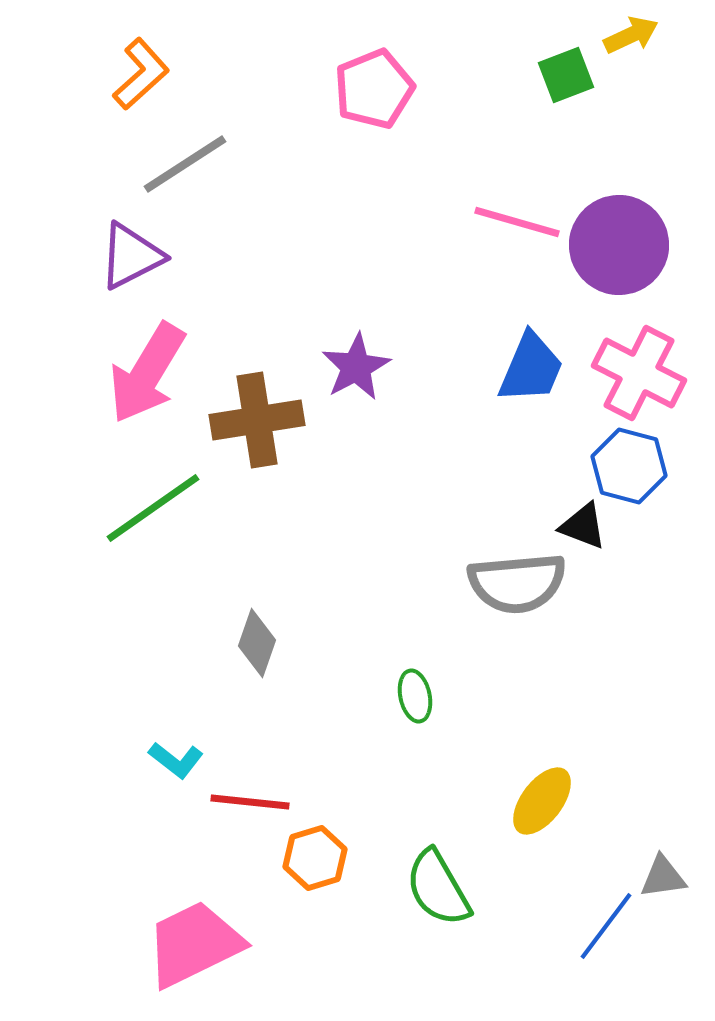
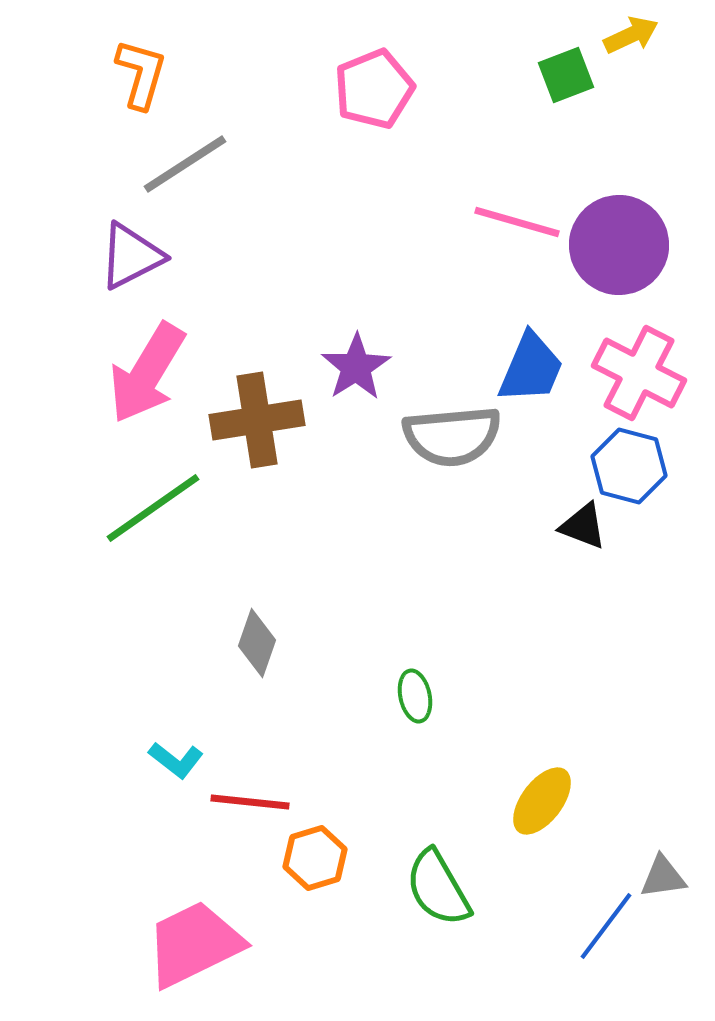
orange L-shape: rotated 32 degrees counterclockwise
purple star: rotated 4 degrees counterclockwise
gray semicircle: moved 65 px left, 147 px up
